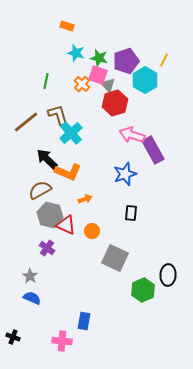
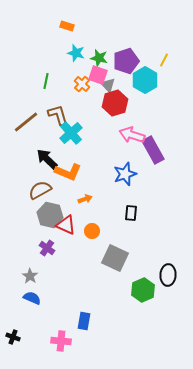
pink cross: moved 1 px left
